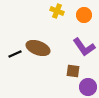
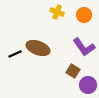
yellow cross: moved 1 px down
brown square: rotated 24 degrees clockwise
purple circle: moved 2 px up
